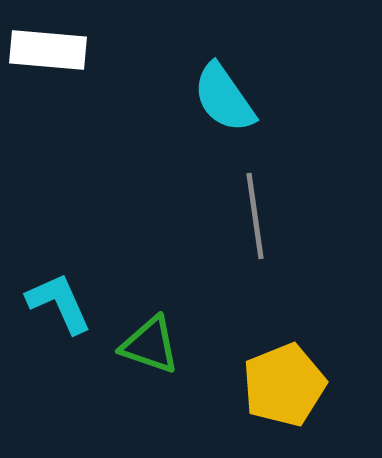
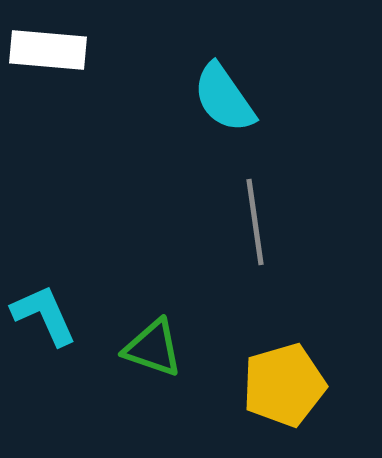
gray line: moved 6 px down
cyan L-shape: moved 15 px left, 12 px down
green triangle: moved 3 px right, 3 px down
yellow pentagon: rotated 6 degrees clockwise
